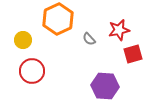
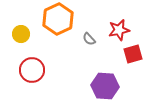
yellow circle: moved 2 px left, 6 px up
red circle: moved 1 px up
